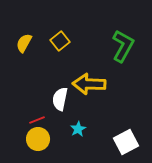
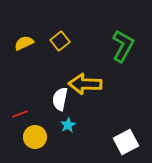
yellow semicircle: rotated 36 degrees clockwise
yellow arrow: moved 4 px left
red line: moved 17 px left, 6 px up
cyan star: moved 10 px left, 4 px up
yellow circle: moved 3 px left, 2 px up
